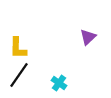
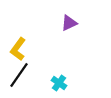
purple triangle: moved 19 px left, 14 px up; rotated 18 degrees clockwise
yellow L-shape: moved 1 px down; rotated 35 degrees clockwise
